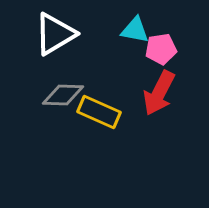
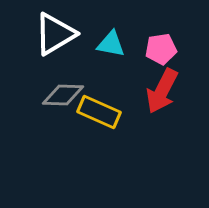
cyan triangle: moved 24 px left, 14 px down
red arrow: moved 3 px right, 2 px up
